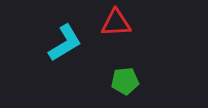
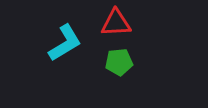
green pentagon: moved 6 px left, 19 px up
